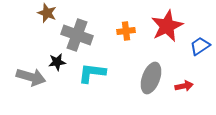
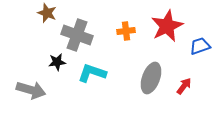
blue trapezoid: rotated 15 degrees clockwise
cyan L-shape: rotated 12 degrees clockwise
gray arrow: moved 13 px down
red arrow: rotated 42 degrees counterclockwise
